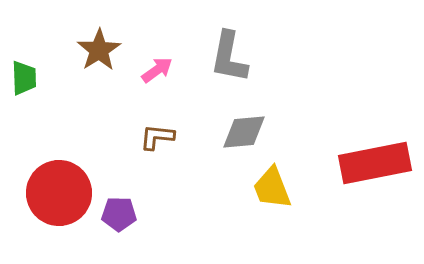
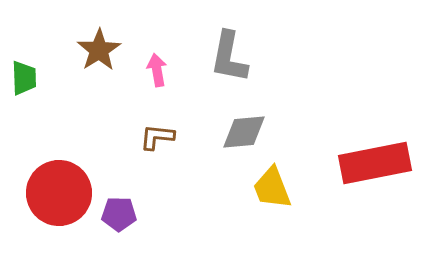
pink arrow: rotated 64 degrees counterclockwise
